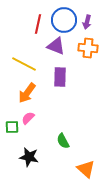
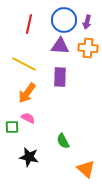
red line: moved 9 px left
purple triangle: moved 4 px right; rotated 18 degrees counterclockwise
pink semicircle: rotated 72 degrees clockwise
